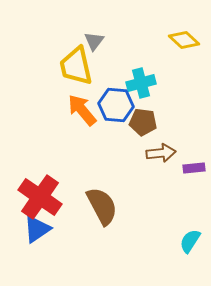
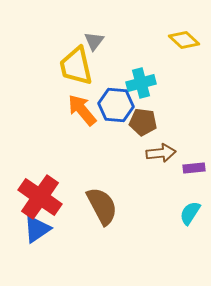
cyan semicircle: moved 28 px up
